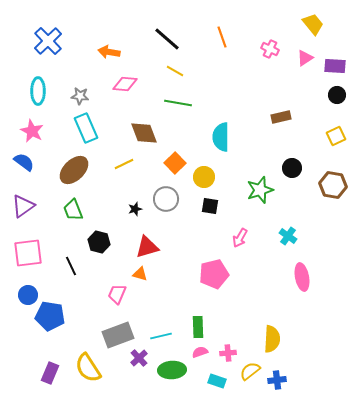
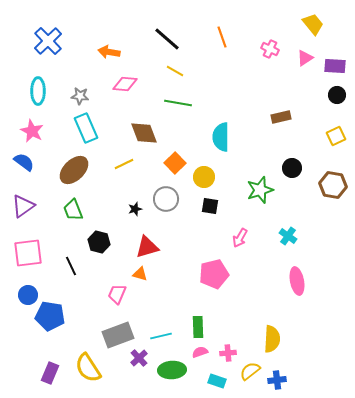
pink ellipse at (302, 277): moved 5 px left, 4 px down
